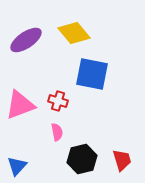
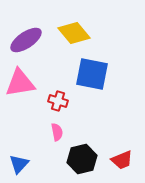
pink triangle: moved 22 px up; rotated 12 degrees clockwise
red trapezoid: rotated 85 degrees clockwise
blue triangle: moved 2 px right, 2 px up
